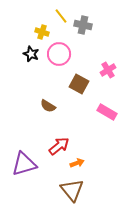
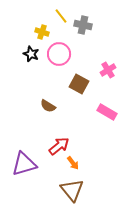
orange arrow: moved 4 px left; rotated 72 degrees clockwise
